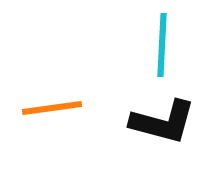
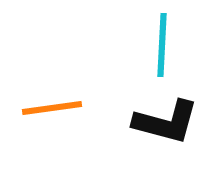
black L-shape: moved 3 px right
